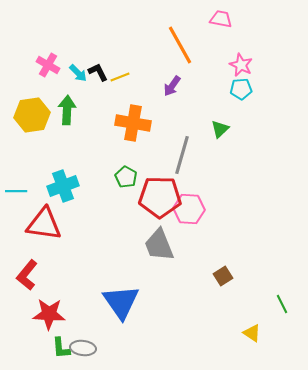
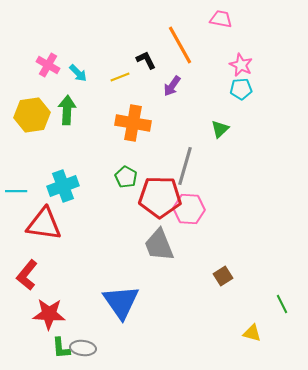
black L-shape: moved 48 px right, 12 px up
gray line: moved 3 px right, 11 px down
yellow triangle: rotated 18 degrees counterclockwise
